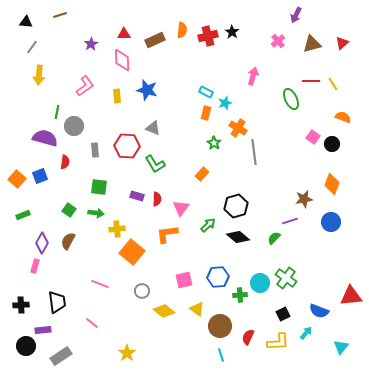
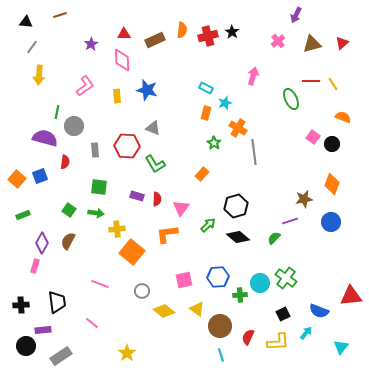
cyan rectangle at (206, 92): moved 4 px up
